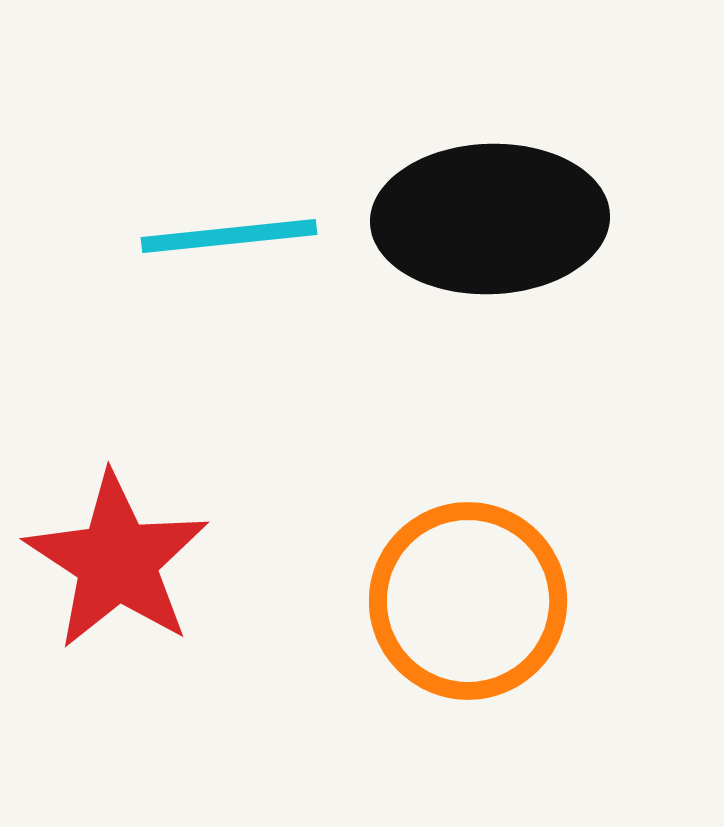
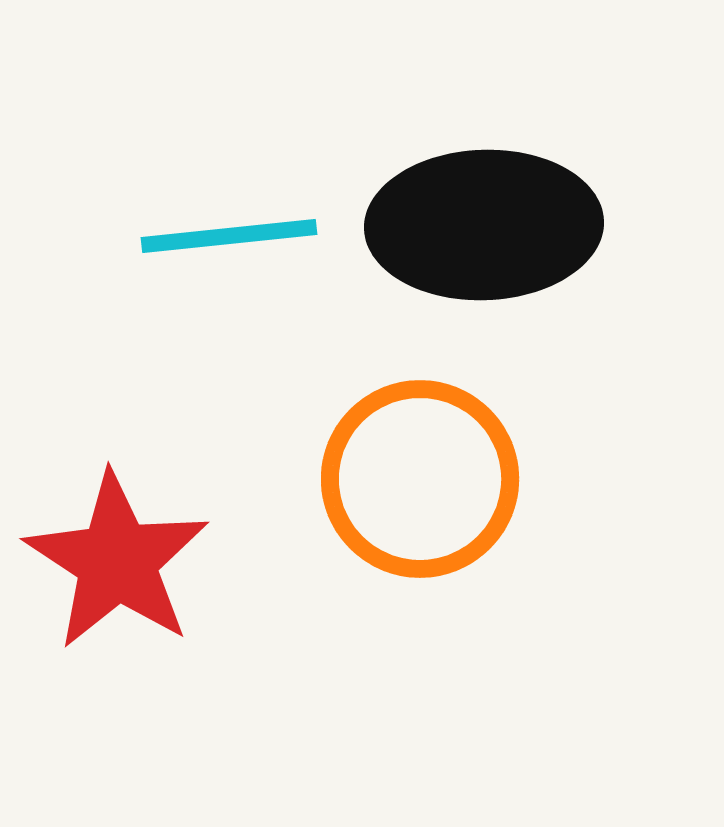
black ellipse: moved 6 px left, 6 px down
orange circle: moved 48 px left, 122 px up
